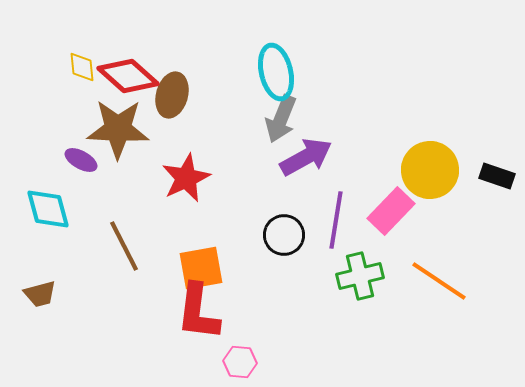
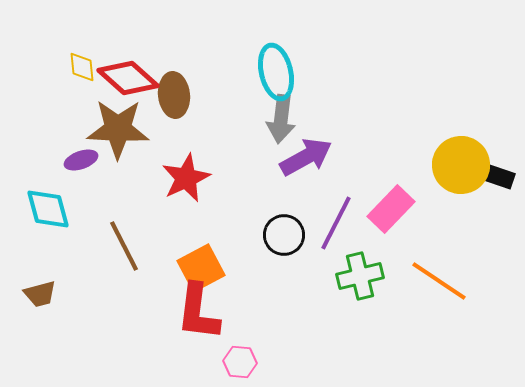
red diamond: moved 2 px down
brown ellipse: moved 2 px right; rotated 21 degrees counterclockwise
gray arrow: rotated 15 degrees counterclockwise
purple ellipse: rotated 48 degrees counterclockwise
yellow circle: moved 31 px right, 5 px up
pink rectangle: moved 2 px up
purple line: moved 3 px down; rotated 18 degrees clockwise
orange square: rotated 18 degrees counterclockwise
